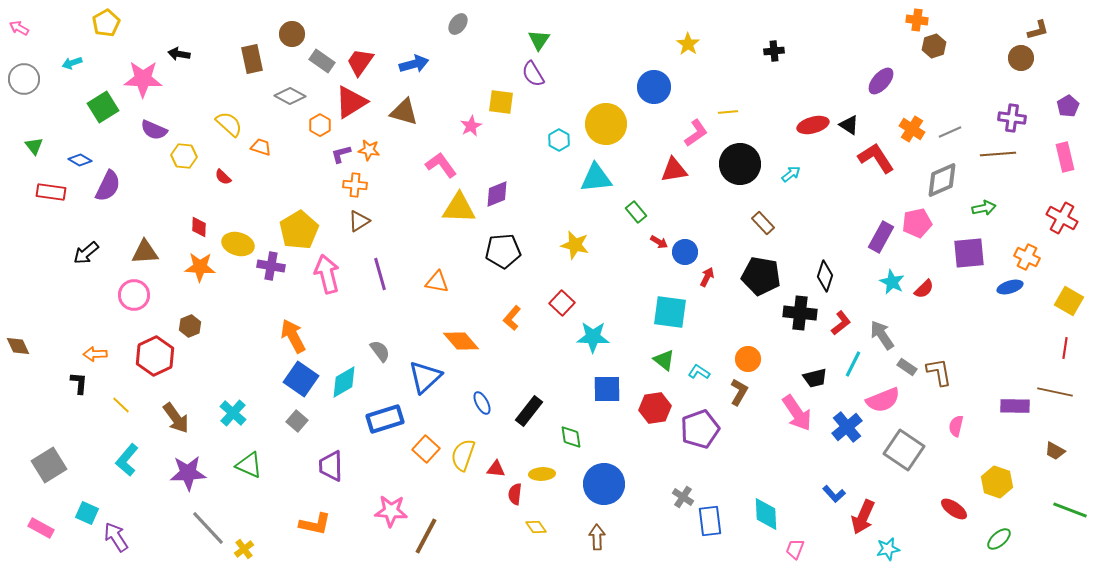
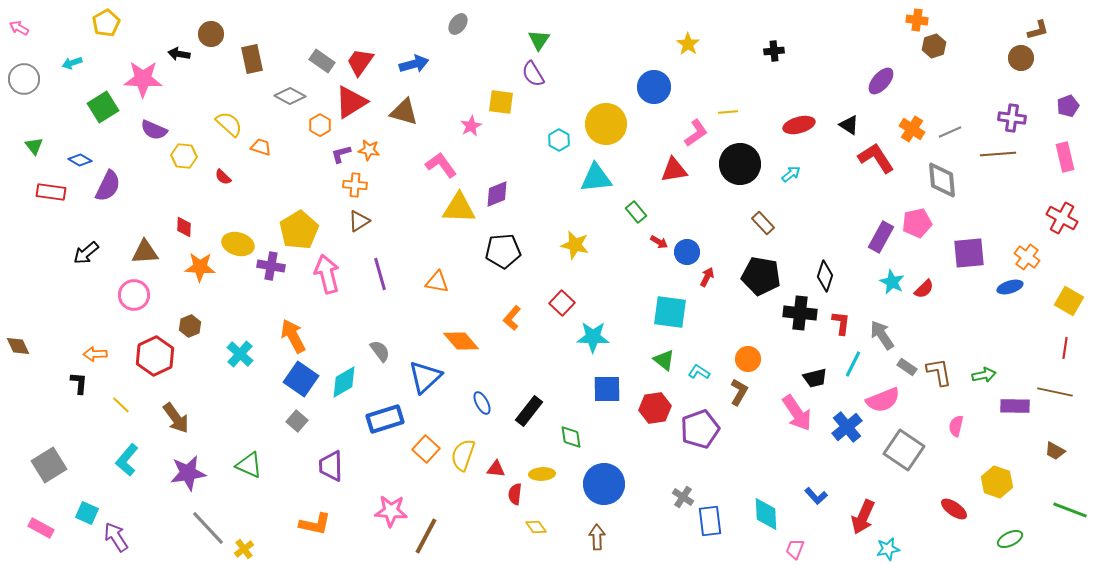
brown circle at (292, 34): moved 81 px left
purple pentagon at (1068, 106): rotated 10 degrees clockwise
red ellipse at (813, 125): moved 14 px left
gray diamond at (942, 180): rotated 72 degrees counterclockwise
green arrow at (984, 208): moved 167 px down
red diamond at (199, 227): moved 15 px left
blue circle at (685, 252): moved 2 px right
orange cross at (1027, 257): rotated 10 degrees clockwise
red L-shape at (841, 323): rotated 45 degrees counterclockwise
cyan cross at (233, 413): moved 7 px right, 59 px up
purple star at (188, 473): rotated 6 degrees counterclockwise
blue L-shape at (834, 494): moved 18 px left, 2 px down
green ellipse at (999, 539): moved 11 px right; rotated 15 degrees clockwise
